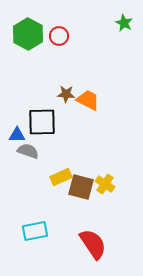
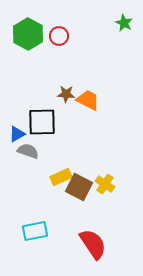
blue triangle: moved 1 px up; rotated 30 degrees counterclockwise
brown square: moved 2 px left; rotated 12 degrees clockwise
